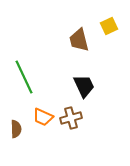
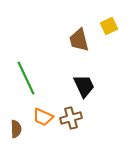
green line: moved 2 px right, 1 px down
